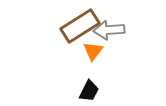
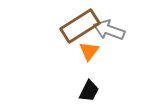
gray arrow: rotated 24 degrees clockwise
orange triangle: moved 4 px left
